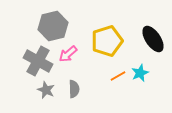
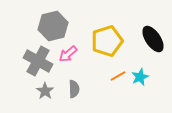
cyan star: moved 4 px down
gray star: moved 1 px left, 1 px down; rotated 12 degrees clockwise
